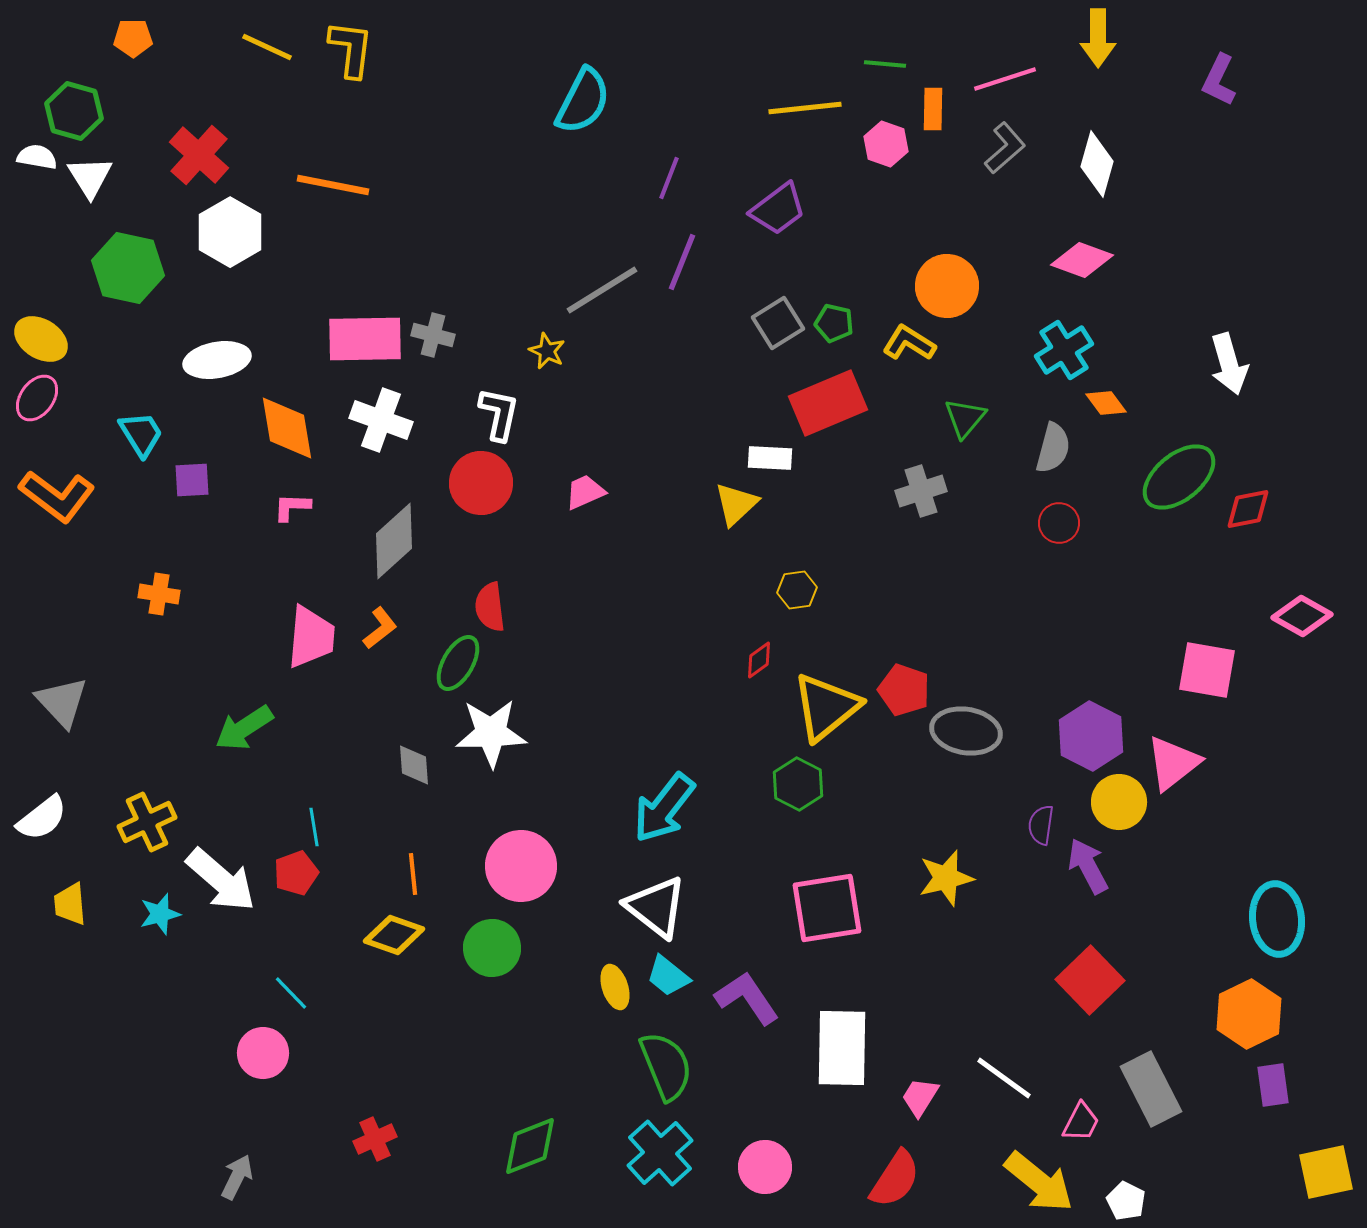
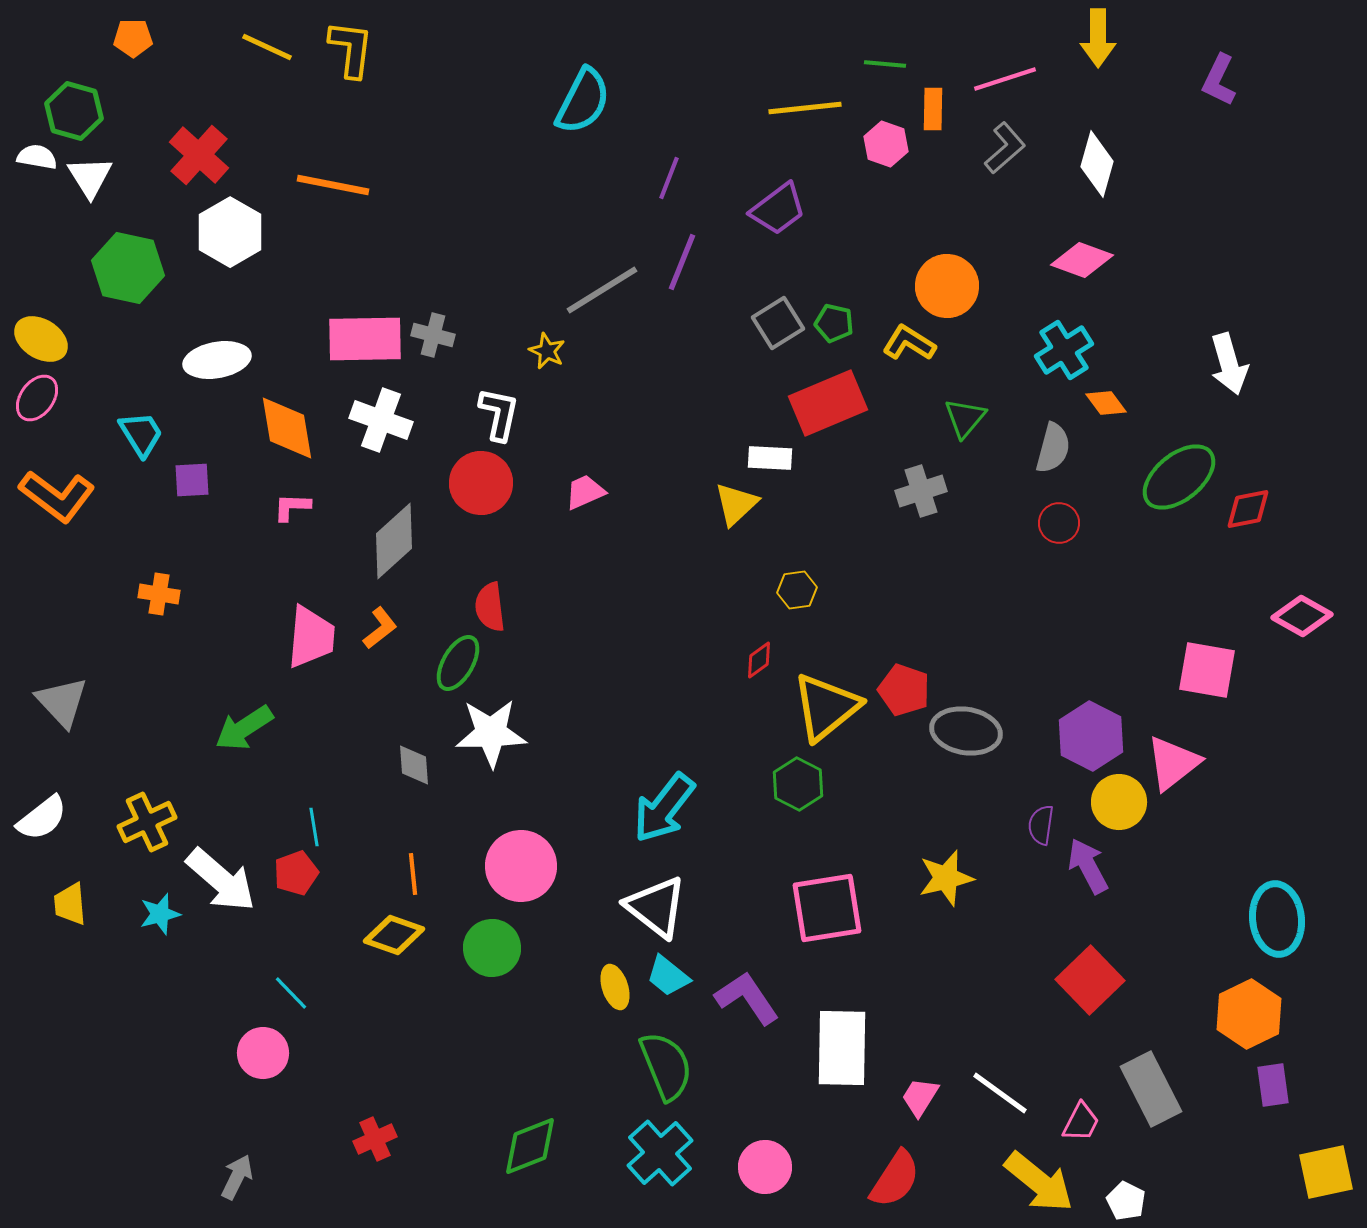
white line at (1004, 1078): moved 4 px left, 15 px down
